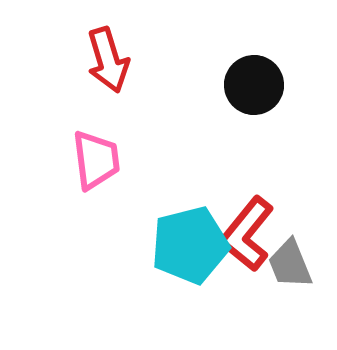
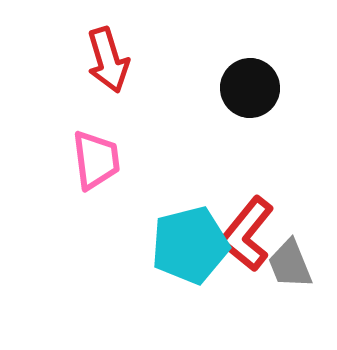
black circle: moved 4 px left, 3 px down
